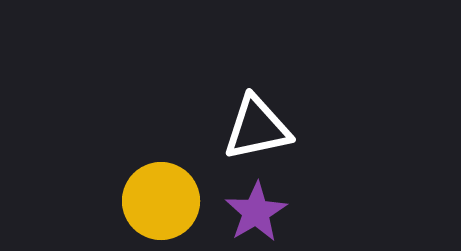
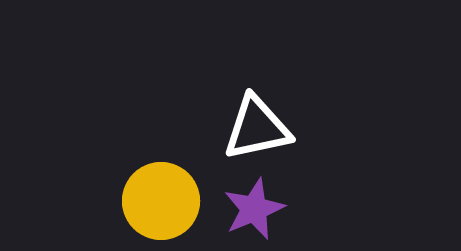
purple star: moved 2 px left, 3 px up; rotated 8 degrees clockwise
